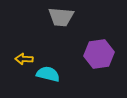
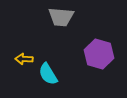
purple hexagon: rotated 24 degrees clockwise
cyan semicircle: rotated 135 degrees counterclockwise
